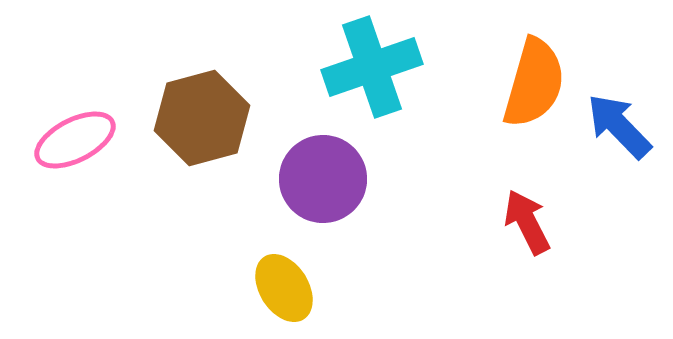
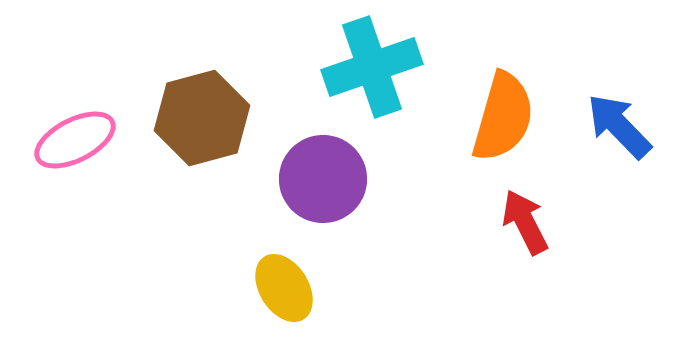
orange semicircle: moved 31 px left, 34 px down
red arrow: moved 2 px left
